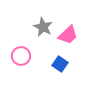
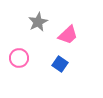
gray star: moved 5 px left, 5 px up; rotated 18 degrees clockwise
pink circle: moved 2 px left, 2 px down
